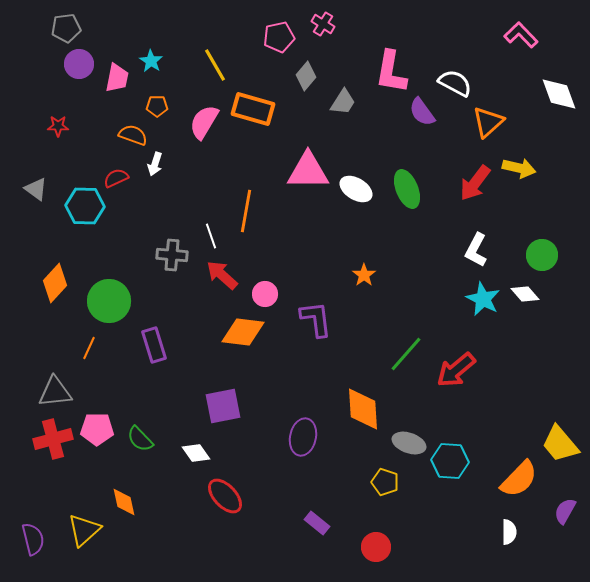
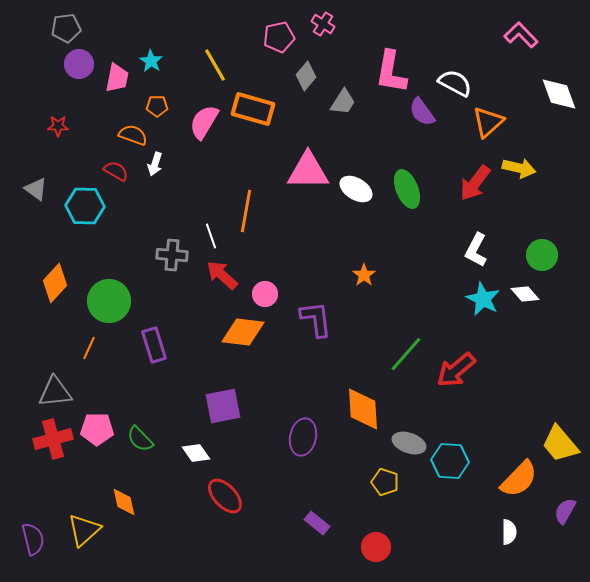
red semicircle at (116, 178): moved 7 px up; rotated 55 degrees clockwise
